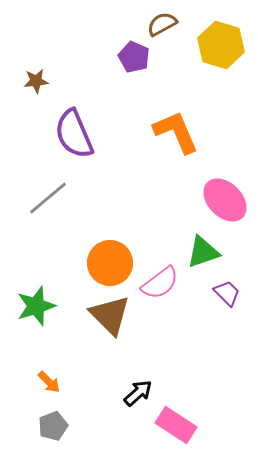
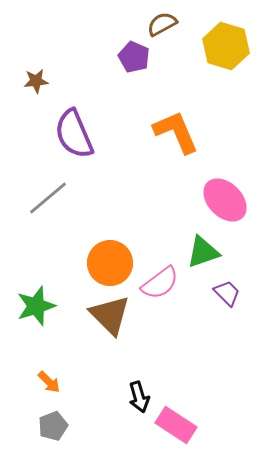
yellow hexagon: moved 5 px right, 1 px down
black arrow: moved 1 px right, 4 px down; rotated 116 degrees clockwise
